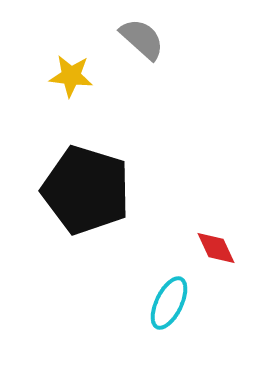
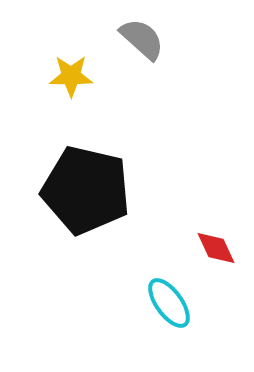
yellow star: rotated 6 degrees counterclockwise
black pentagon: rotated 4 degrees counterclockwise
cyan ellipse: rotated 62 degrees counterclockwise
